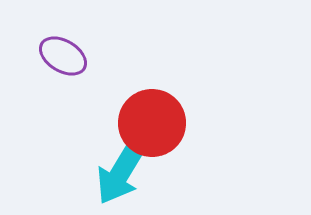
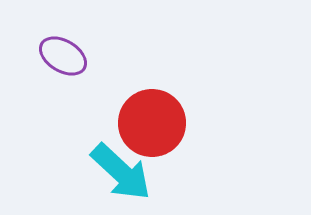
cyan arrow: rotated 78 degrees counterclockwise
